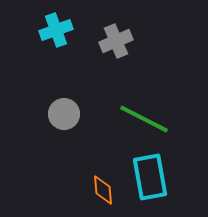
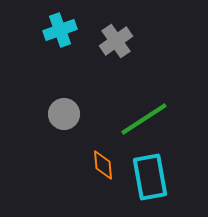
cyan cross: moved 4 px right
gray cross: rotated 12 degrees counterclockwise
green line: rotated 60 degrees counterclockwise
orange diamond: moved 25 px up
